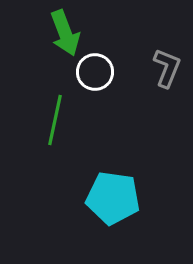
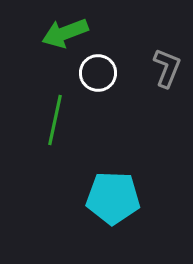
green arrow: rotated 90 degrees clockwise
white circle: moved 3 px right, 1 px down
cyan pentagon: rotated 6 degrees counterclockwise
